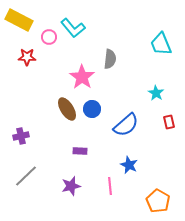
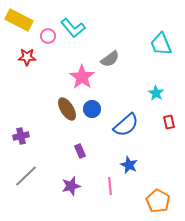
pink circle: moved 1 px left, 1 px up
gray semicircle: rotated 48 degrees clockwise
purple rectangle: rotated 64 degrees clockwise
